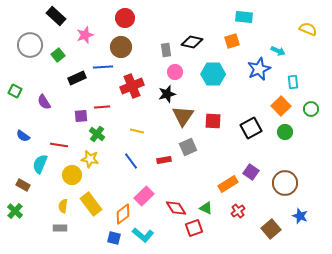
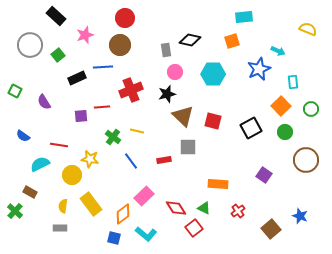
cyan rectangle at (244, 17): rotated 12 degrees counterclockwise
black diamond at (192, 42): moved 2 px left, 2 px up
brown circle at (121, 47): moved 1 px left, 2 px up
red cross at (132, 86): moved 1 px left, 4 px down
brown triangle at (183, 116): rotated 20 degrees counterclockwise
red square at (213, 121): rotated 12 degrees clockwise
green cross at (97, 134): moved 16 px right, 3 px down
gray square at (188, 147): rotated 24 degrees clockwise
cyan semicircle at (40, 164): rotated 42 degrees clockwise
purple square at (251, 172): moved 13 px right, 3 px down
brown circle at (285, 183): moved 21 px right, 23 px up
orange rectangle at (228, 184): moved 10 px left; rotated 36 degrees clockwise
brown rectangle at (23, 185): moved 7 px right, 7 px down
green triangle at (206, 208): moved 2 px left
red square at (194, 228): rotated 18 degrees counterclockwise
cyan L-shape at (143, 235): moved 3 px right, 1 px up
